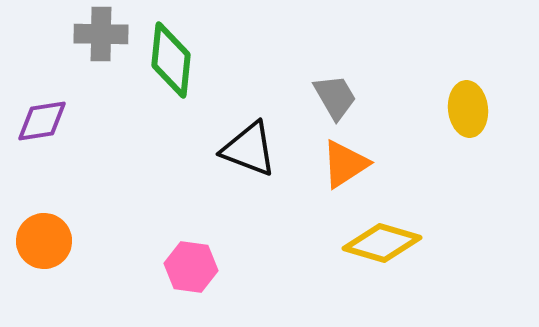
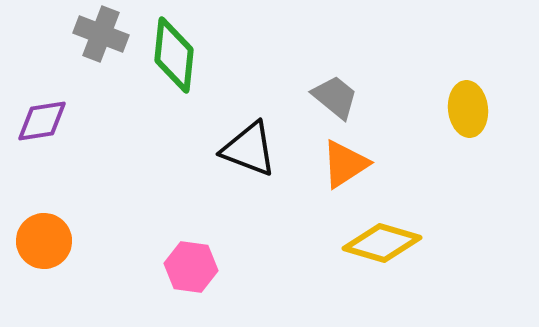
gray cross: rotated 20 degrees clockwise
green diamond: moved 3 px right, 5 px up
gray trapezoid: rotated 21 degrees counterclockwise
